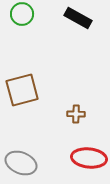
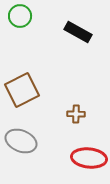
green circle: moved 2 px left, 2 px down
black rectangle: moved 14 px down
brown square: rotated 12 degrees counterclockwise
gray ellipse: moved 22 px up
